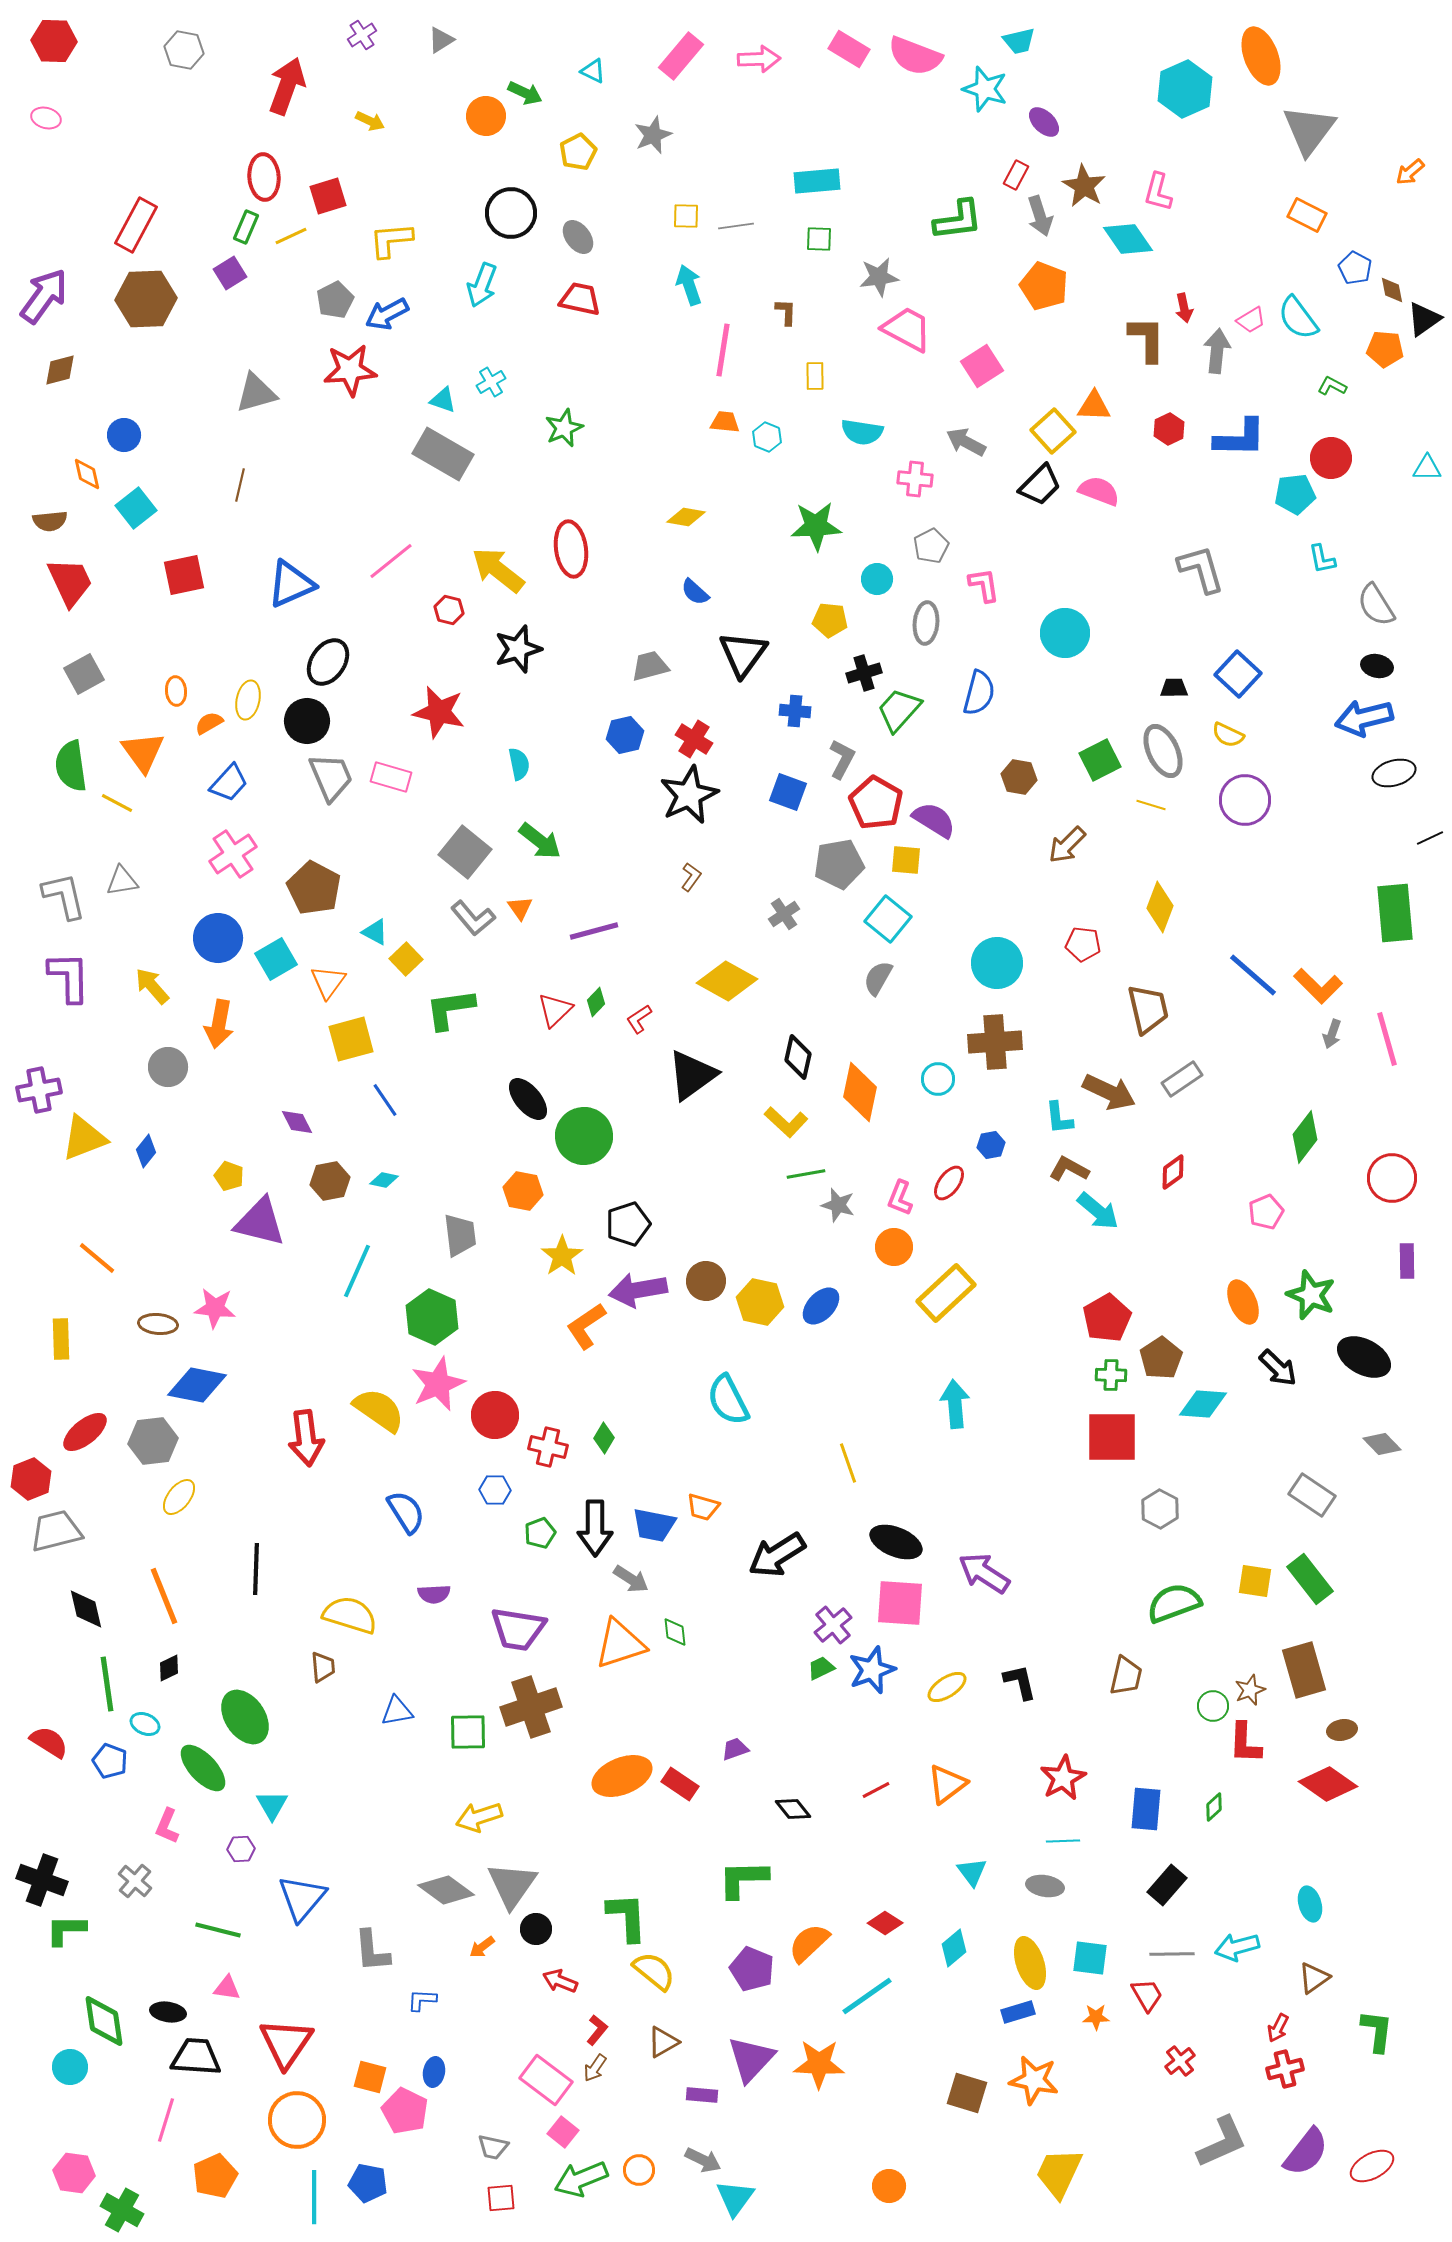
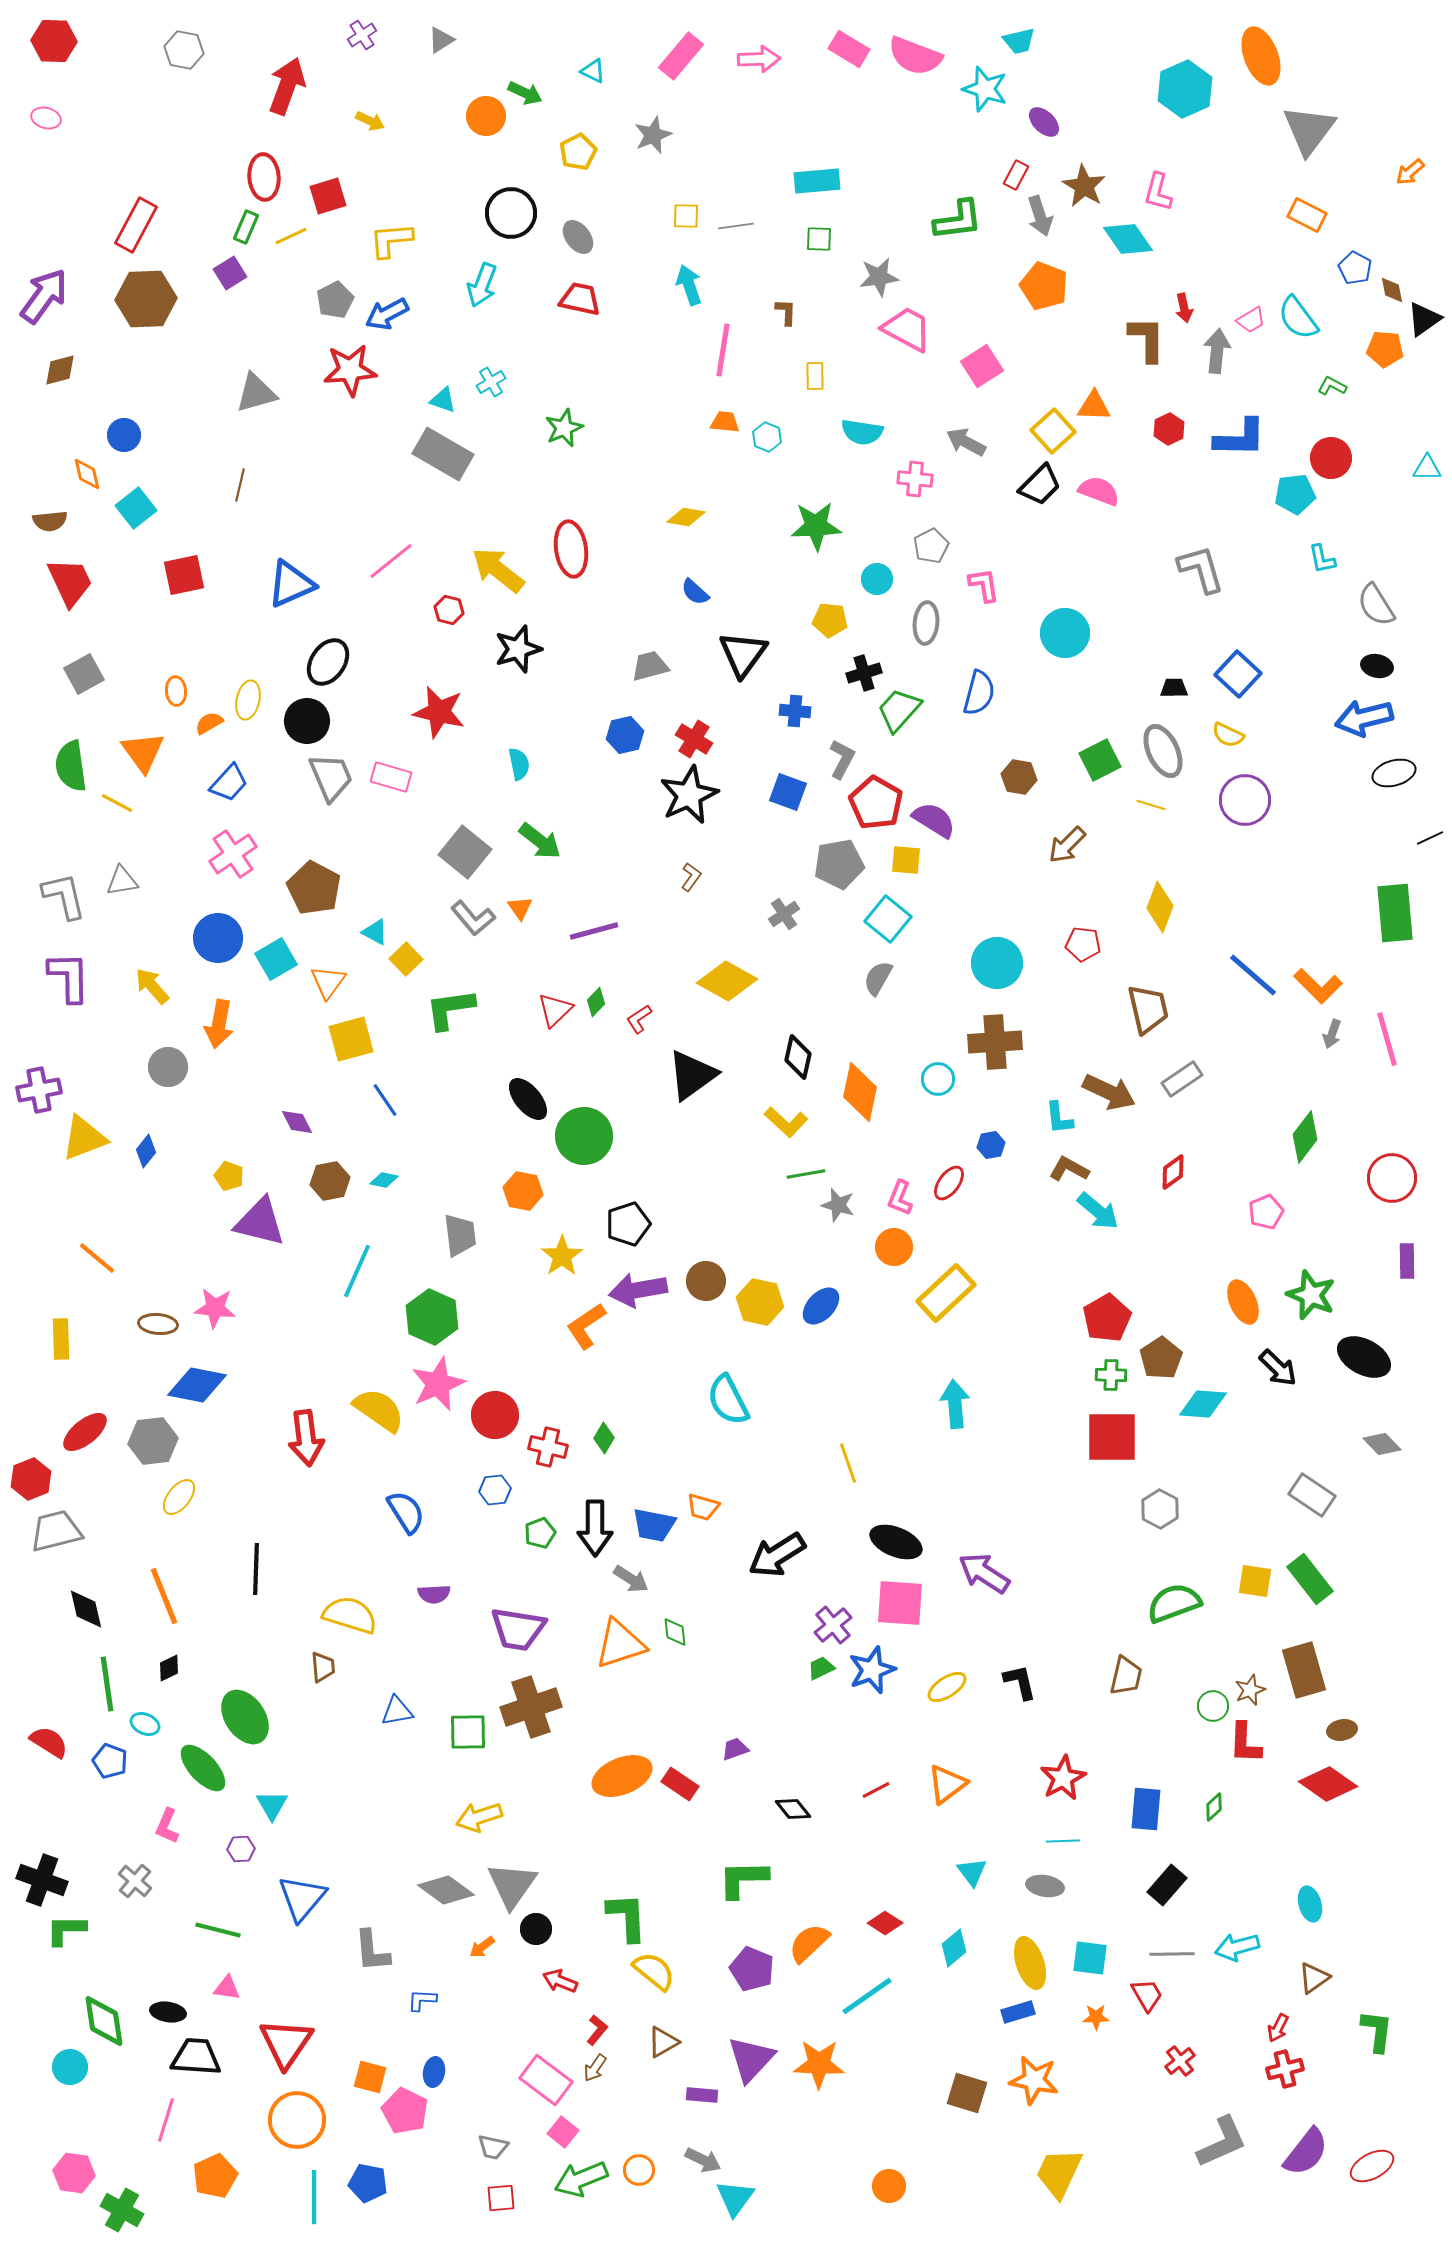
blue hexagon at (495, 1490): rotated 8 degrees counterclockwise
